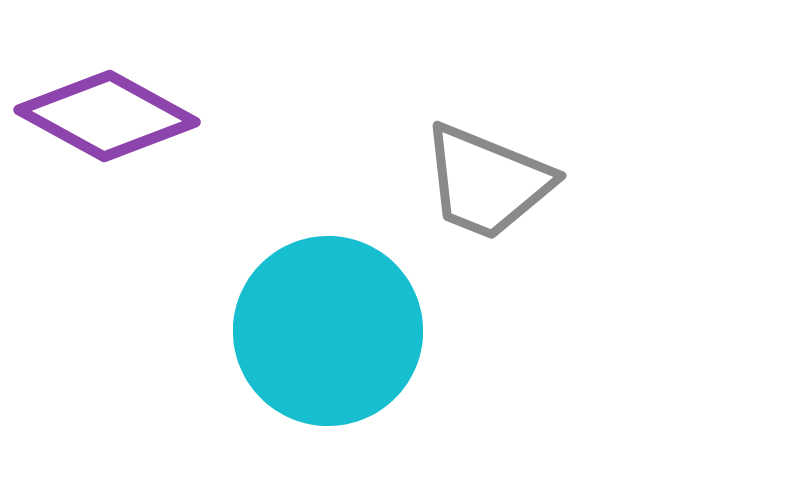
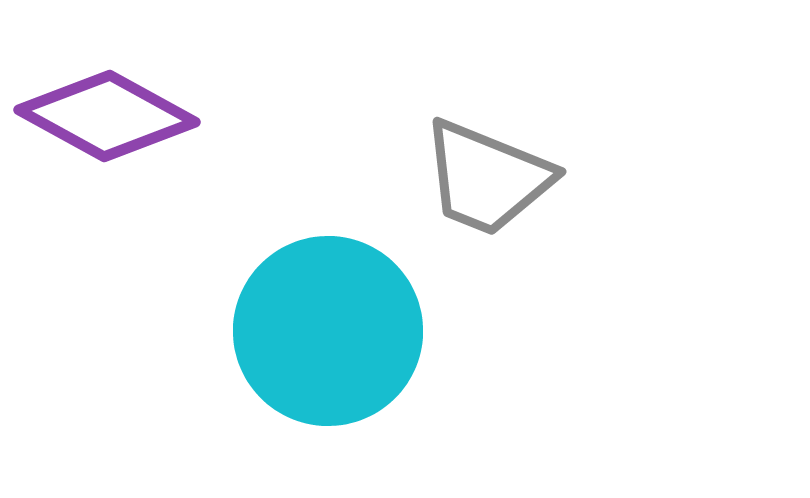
gray trapezoid: moved 4 px up
